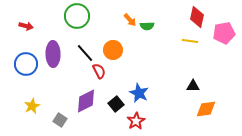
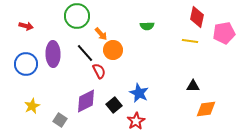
orange arrow: moved 29 px left, 14 px down
black square: moved 2 px left, 1 px down
